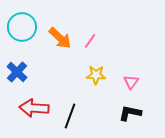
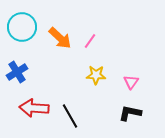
blue cross: rotated 15 degrees clockwise
black line: rotated 50 degrees counterclockwise
